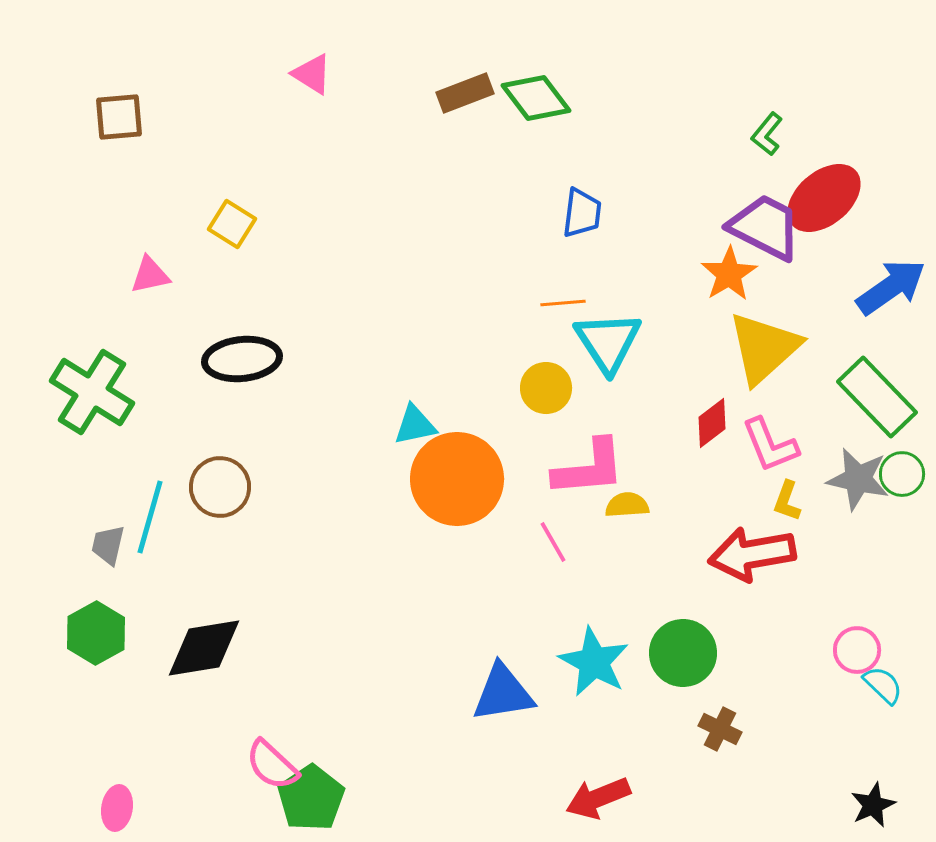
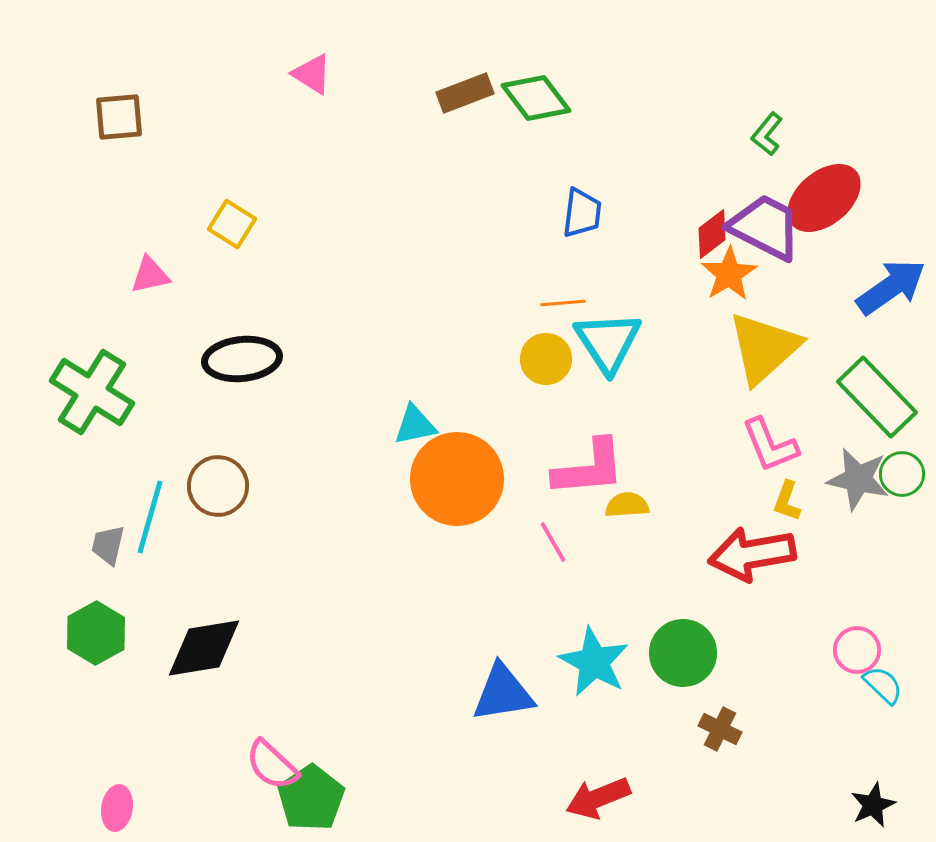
yellow circle at (546, 388): moved 29 px up
red diamond at (712, 423): moved 189 px up
brown circle at (220, 487): moved 2 px left, 1 px up
